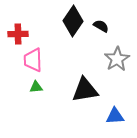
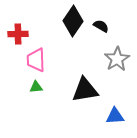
pink trapezoid: moved 3 px right
